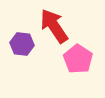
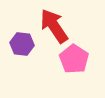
pink pentagon: moved 4 px left
